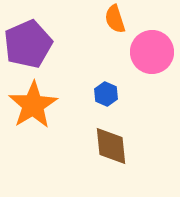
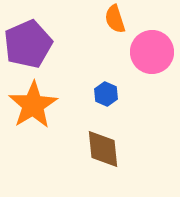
brown diamond: moved 8 px left, 3 px down
